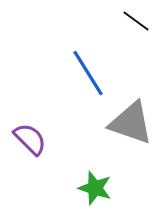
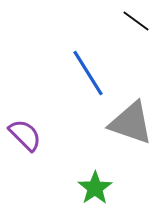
purple semicircle: moved 5 px left, 4 px up
green star: rotated 20 degrees clockwise
